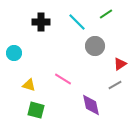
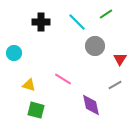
red triangle: moved 5 px up; rotated 24 degrees counterclockwise
